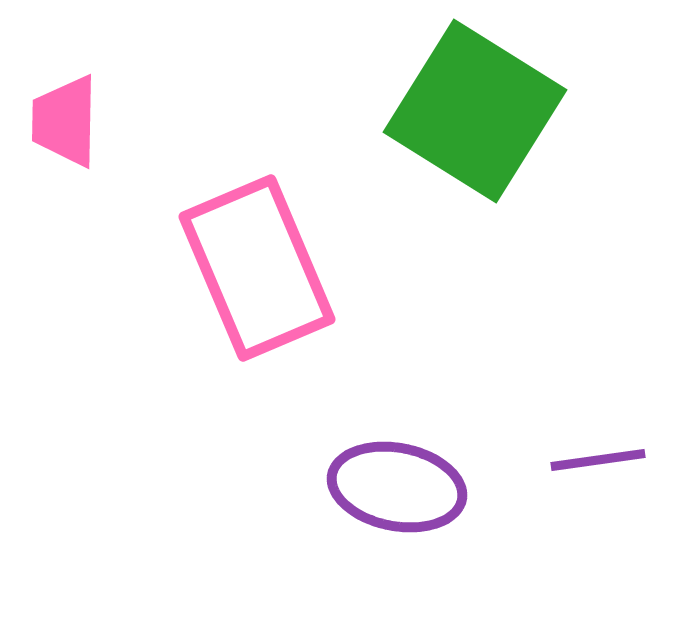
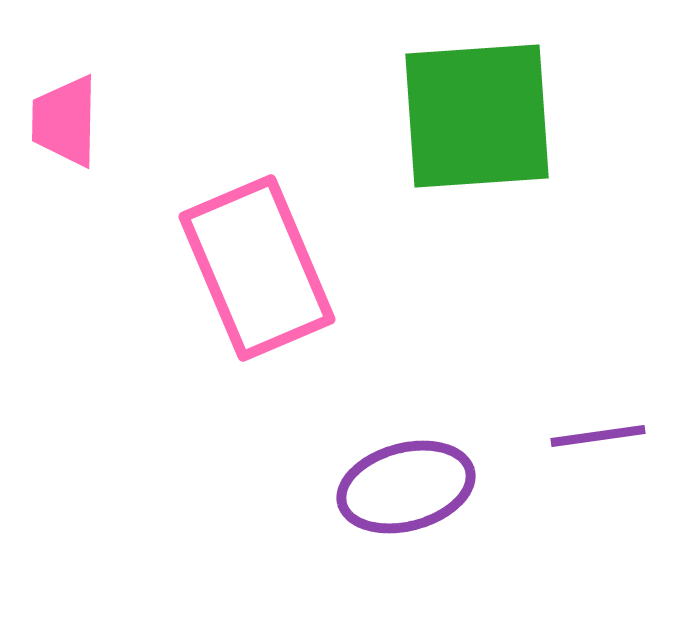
green square: moved 2 px right, 5 px down; rotated 36 degrees counterclockwise
purple line: moved 24 px up
purple ellipse: moved 9 px right; rotated 26 degrees counterclockwise
